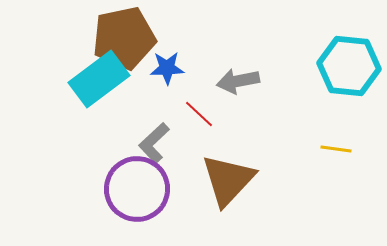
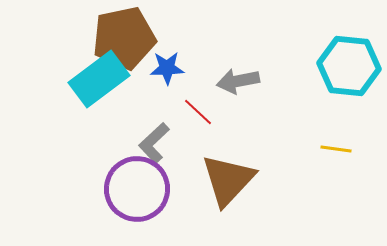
red line: moved 1 px left, 2 px up
